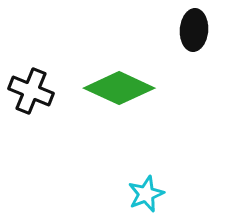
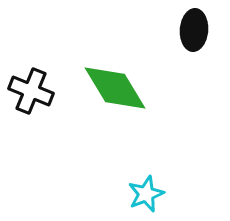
green diamond: moved 4 px left; rotated 34 degrees clockwise
